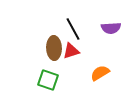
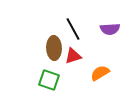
purple semicircle: moved 1 px left, 1 px down
red triangle: moved 2 px right, 5 px down
green square: moved 1 px right
